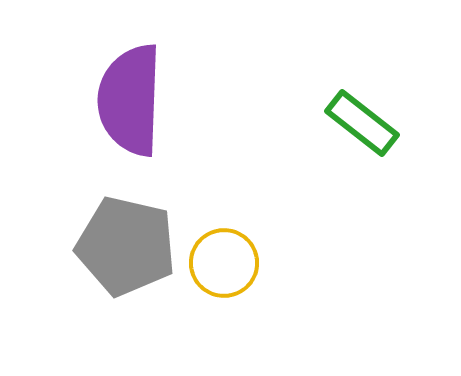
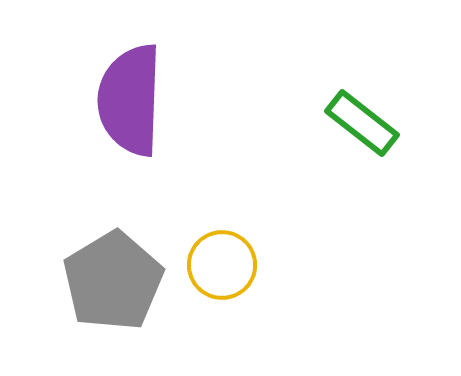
gray pentagon: moved 13 px left, 35 px down; rotated 28 degrees clockwise
yellow circle: moved 2 px left, 2 px down
